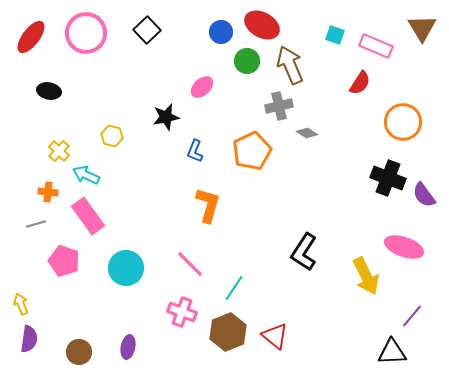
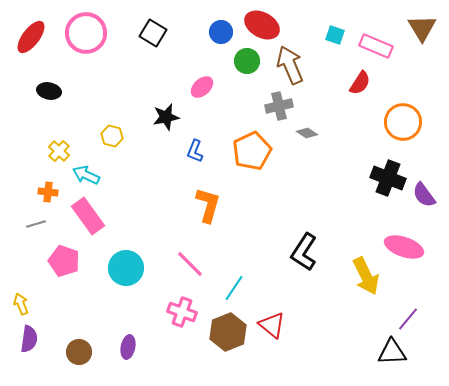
black square at (147, 30): moved 6 px right, 3 px down; rotated 16 degrees counterclockwise
purple line at (412, 316): moved 4 px left, 3 px down
red triangle at (275, 336): moved 3 px left, 11 px up
